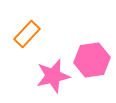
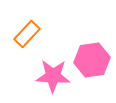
pink star: rotated 16 degrees clockwise
